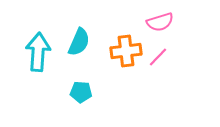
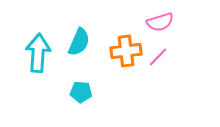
cyan arrow: moved 1 px down
